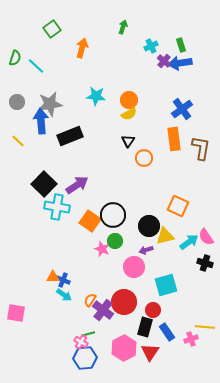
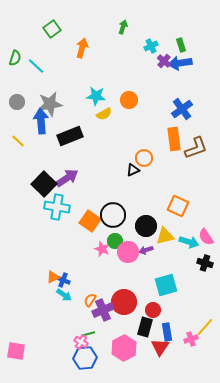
yellow semicircle at (129, 114): moved 25 px left
black triangle at (128, 141): moved 5 px right, 29 px down; rotated 32 degrees clockwise
brown L-shape at (201, 148): moved 5 px left; rotated 60 degrees clockwise
purple arrow at (77, 185): moved 10 px left, 7 px up
black circle at (149, 226): moved 3 px left
cyan arrow at (189, 242): rotated 54 degrees clockwise
pink circle at (134, 267): moved 6 px left, 15 px up
orange triangle at (53, 277): rotated 24 degrees counterclockwise
purple cross at (103, 310): rotated 30 degrees clockwise
pink square at (16, 313): moved 38 px down
yellow line at (205, 327): rotated 54 degrees counterclockwise
blue rectangle at (167, 332): rotated 24 degrees clockwise
red triangle at (150, 352): moved 10 px right, 5 px up
